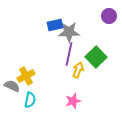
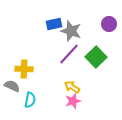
purple circle: moved 8 px down
blue rectangle: moved 1 px left, 1 px up
gray star: moved 2 px right, 1 px up; rotated 20 degrees clockwise
purple line: rotated 30 degrees clockwise
yellow arrow: moved 6 px left, 17 px down; rotated 77 degrees counterclockwise
yellow cross: moved 2 px left, 7 px up; rotated 30 degrees clockwise
